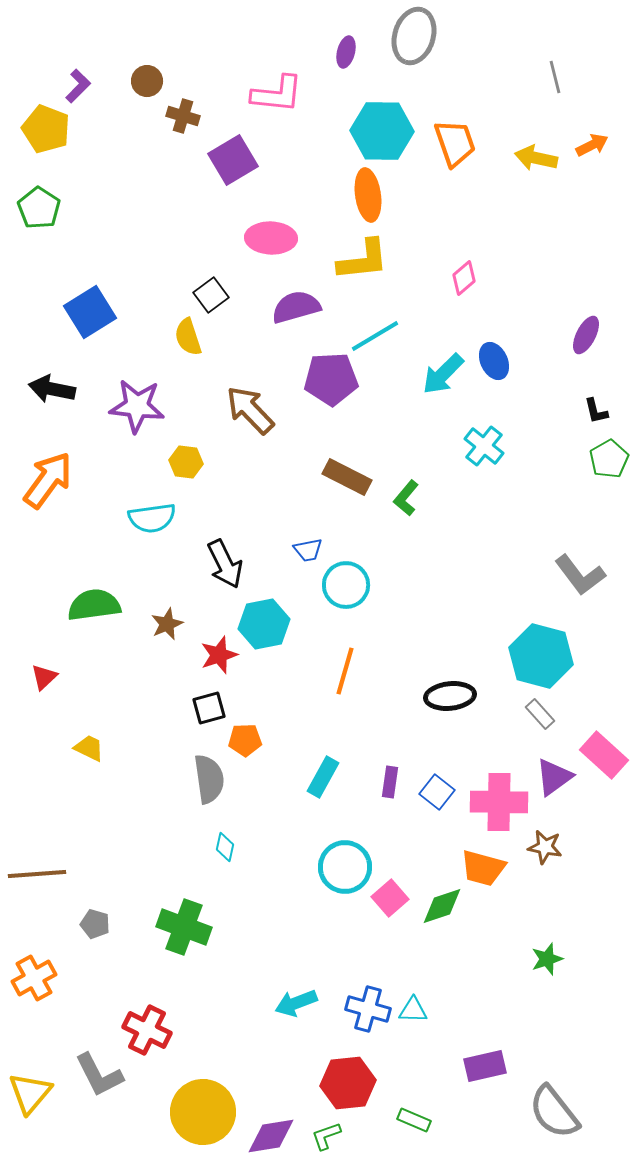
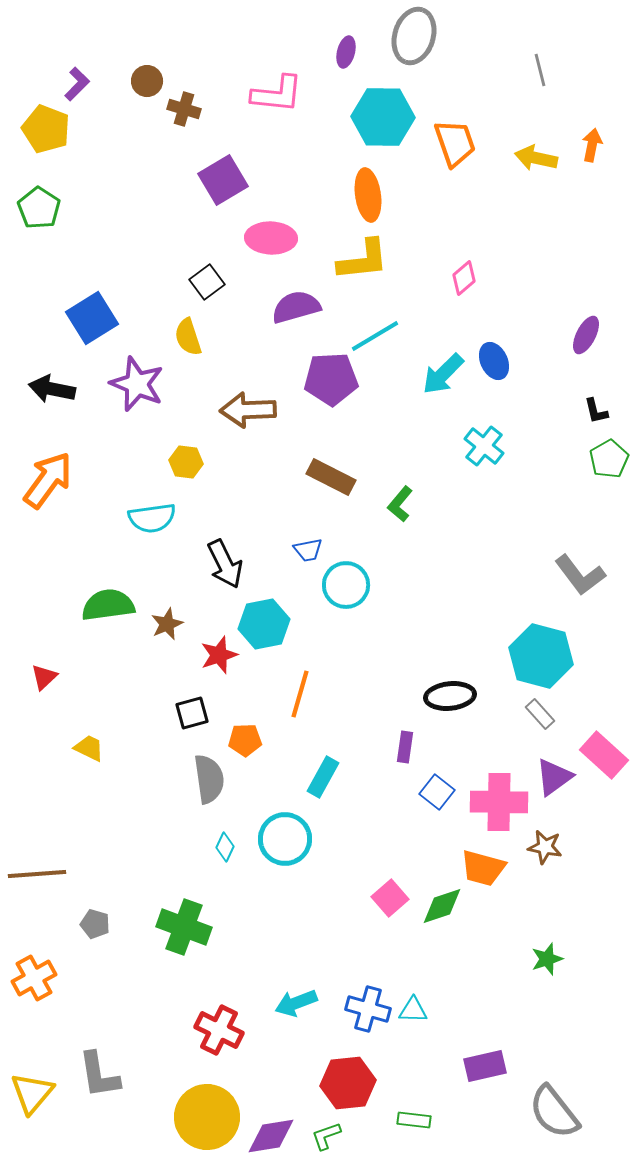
gray line at (555, 77): moved 15 px left, 7 px up
purple L-shape at (78, 86): moved 1 px left, 2 px up
brown cross at (183, 116): moved 1 px right, 7 px up
cyan hexagon at (382, 131): moved 1 px right, 14 px up
orange arrow at (592, 145): rotated 52 degrees counterclockwise
purple square at (233, 160): moved 10 px left, 20 px down
black square at (211, 295): moved 4 px left, 13 px up
blue square at (90, 312): moved 2 px right, 6 px down
purple star at (137, 406): moved 22 px up; rotated 16 degrees clockwise
brown arrow at (250, 410): moved 2 px left; rotated 48 degrees counterclockwise
brown rectangle at (347, 477): moved 16 px left
green L-shape at (406, 498): moved 6 px left, 6 px down
green semicircle at (94, 605): moved 14 px right
orange line at (345, 671): moved 45 px left, 23 px down
black square at (209, 708): moved 17 px left, 5 px down
purple rectangle at (390, 782): moved 15 px right, 35 px up
cyan diamond at (225, 847): rotated 12 degrees clockwise
cyan circle at (345, 867): moved 60 px left, 28 px up
red cross at (147, 1030): moved 72 px right
gray L-shape at (99, 1075): rotated 18 degrees clockwise
yellow triangle at (30, 1093): moved 2 px right
yellow circle at (203, 1112): moved 4 px right, 5 px down
green rectangle at (414, 1120): rotated 16 degrees counterclockwise
